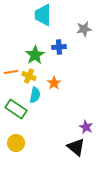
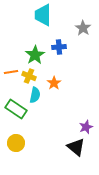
gray star: moved 1 px left, 1 px up; rotated 28 degrees counterclockwise
purple star: rotated 24 degrees clockwise
